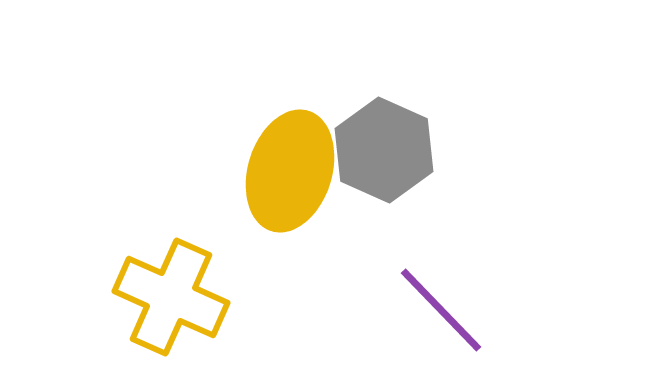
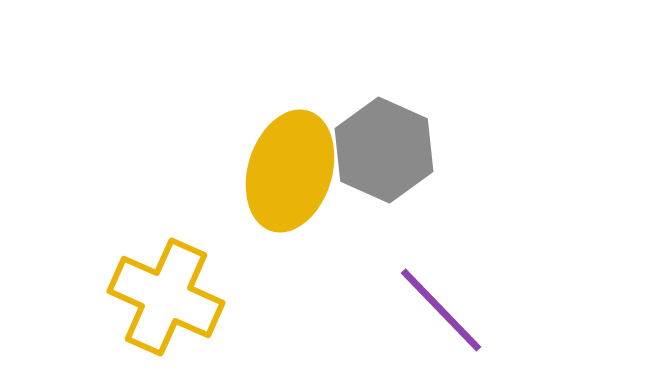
yellow cross: moved 5 px left
